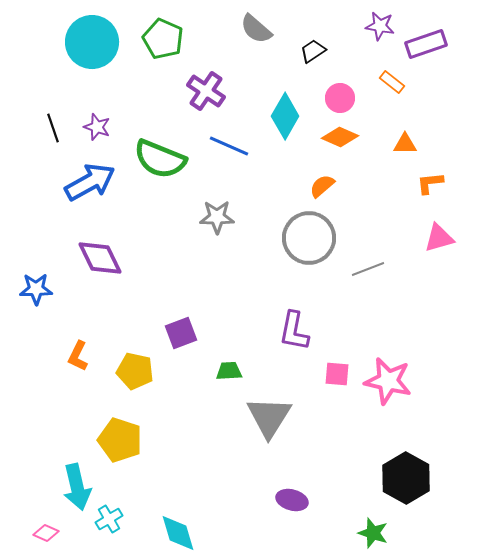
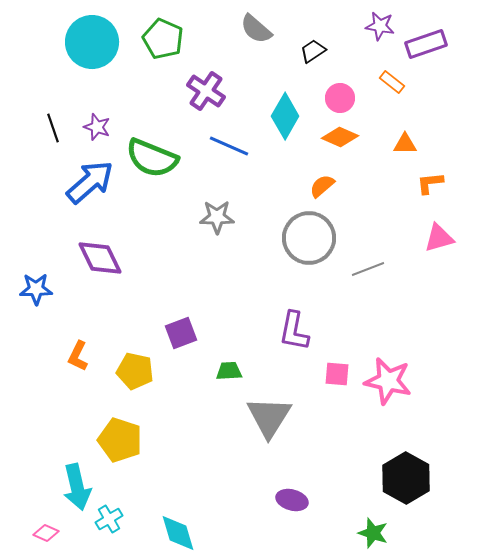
green semicircle at (160, 159): moved 8 px left, 1 px up
blue arrow at (90, 182): rotated 12 degrees counterclockwise
